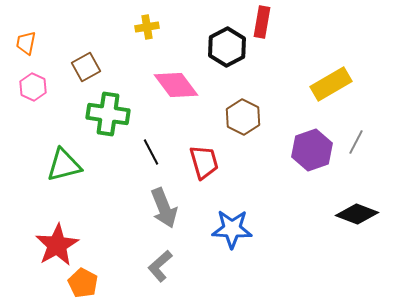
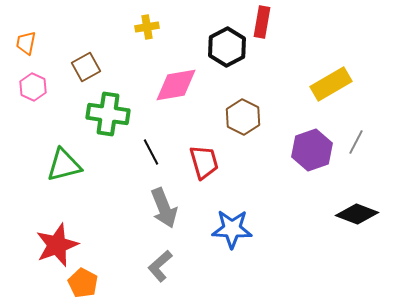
pink diamond: rotated 63 degrees counterclockwise
red star: rotated 9 degrees clockwise
